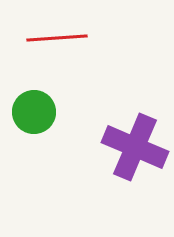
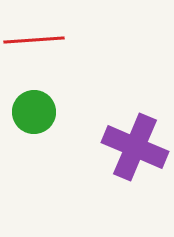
red line: moved 23 px left, 2 px down
